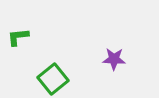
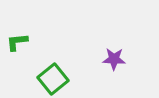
green L-shape: moved 1 px left, 5 px down
